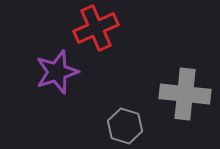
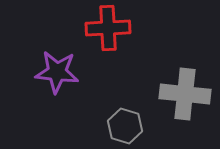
red cross: moved 12 px right; rotated 21 degrees clockwise
purple star: rotated 24 degrees clockwise
